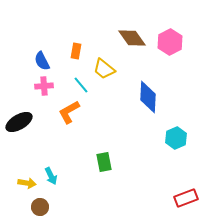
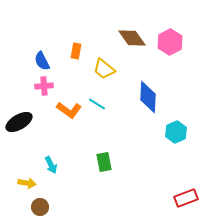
cyan line: moved 16 px right, 19 px down; rotated 18 degrees counterclockwise
orange L-shape: moved 2 px up; rotated 115 degrees counterclockwise
cyan hexagon: moved 6 px up
cyan arrow: moved 11 px up
